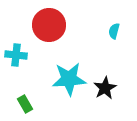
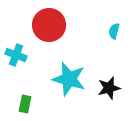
cyan cross: rotated 15 degrees clockwise
cyan star: rotated 20 degrees clockwise
black star: moved 4 px right; rotated 15 degrees clockwise
green rectangle: rotated 42 degrees clockwise
